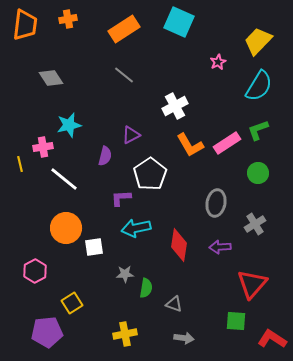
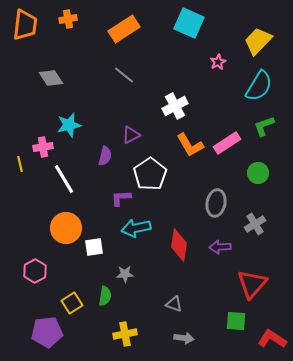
cyan square: moved 10 px right, 1 px down
green L-shape: moved 6 px right, 4 px up
white line: rotated 20 degrees clockwise
green semicircle: moved 41 px left, 8 px down
